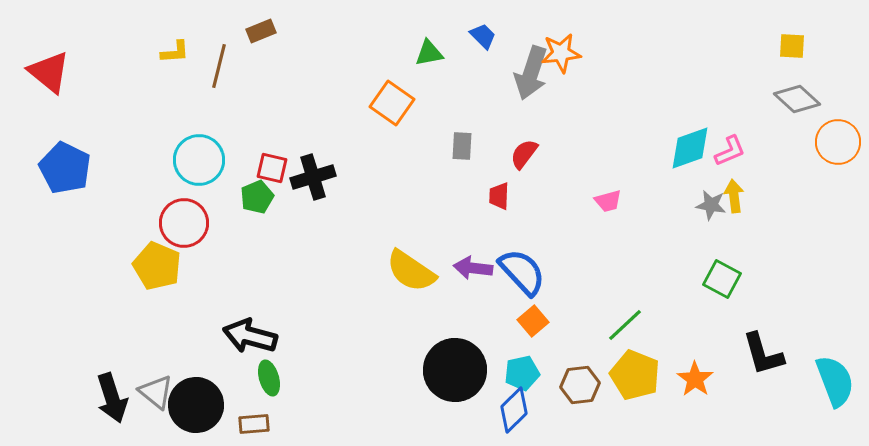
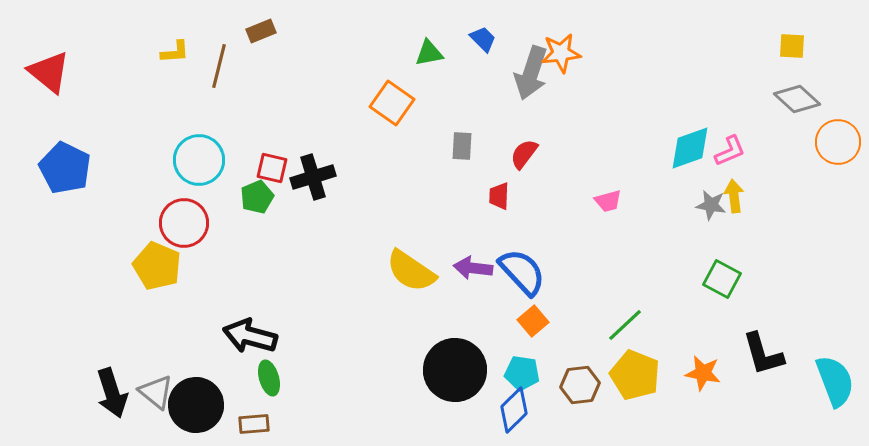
blue trapezoid at (483, 36): moved 3 px down
cyan pentagon at (522, 373): rotated 20 degrees clockwise
orange star at (695, 379): moved 8 px right, 6 px up; rotated 24 degrees counterclockwise
black arrow at (112, 398): moved 5 px up
